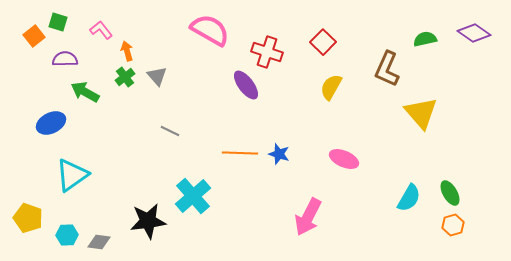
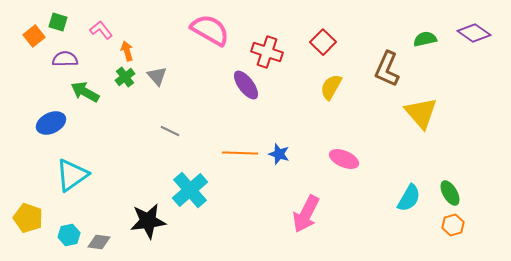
cyan cross: moved 3 px left, 6 px up
pink arrow: moved 2 px left, 3 px up
cyan hexagon: moved 2 px right; rotated 10 degrees counterclockwise
